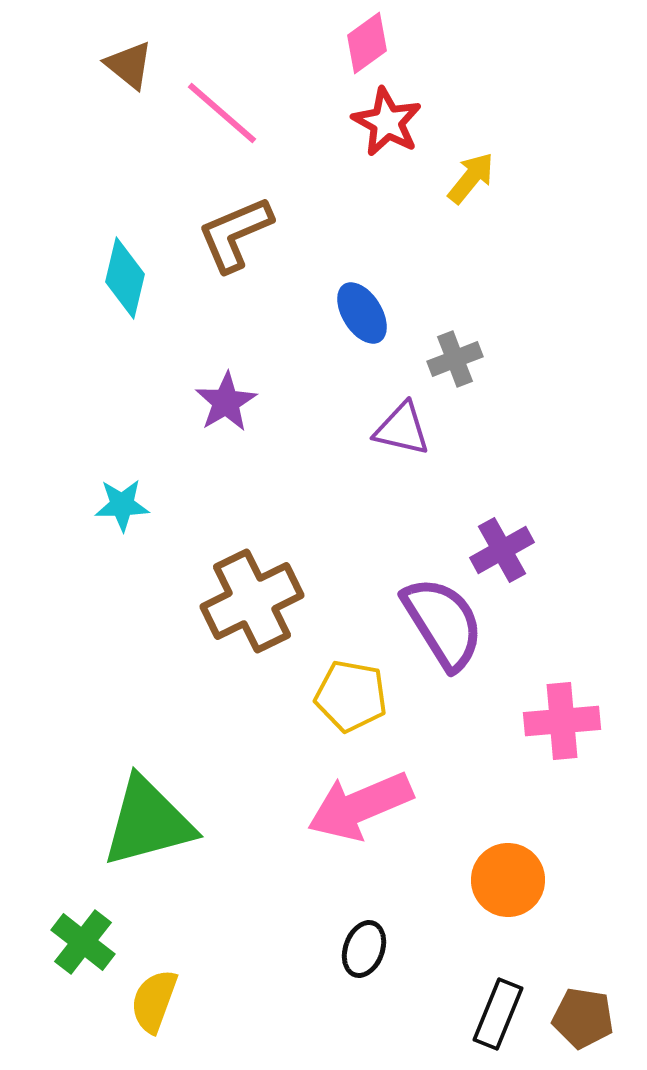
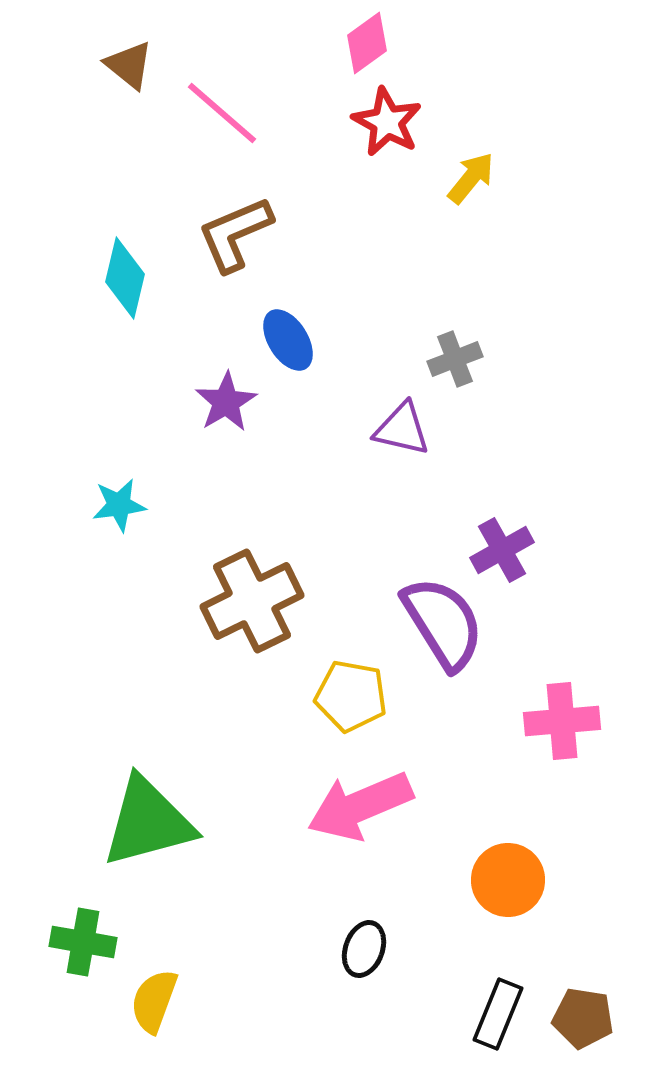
blue ellipse: moved 74 px left, 27 px down
cyan star: moved 3 px left; rotated 6 degrees counterclockwise
green cross: rotated 28 degrees counterclockwise
